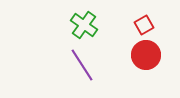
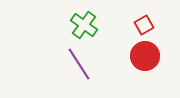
red circle: moved 1 px left, 1 px down
purple line: moved 3 px left, 1 px up
